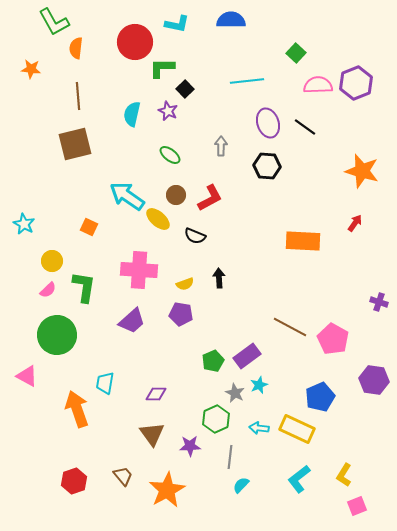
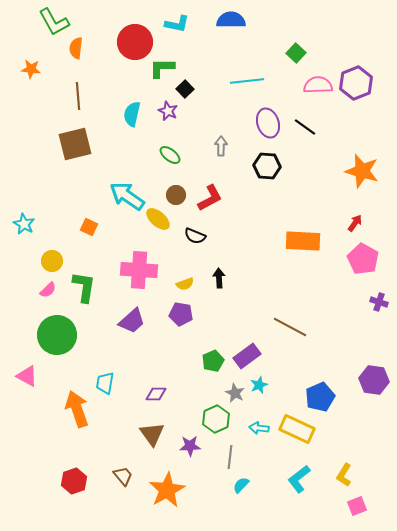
pink pentagon at (333, 339): moved 30 px right, 80 px up
